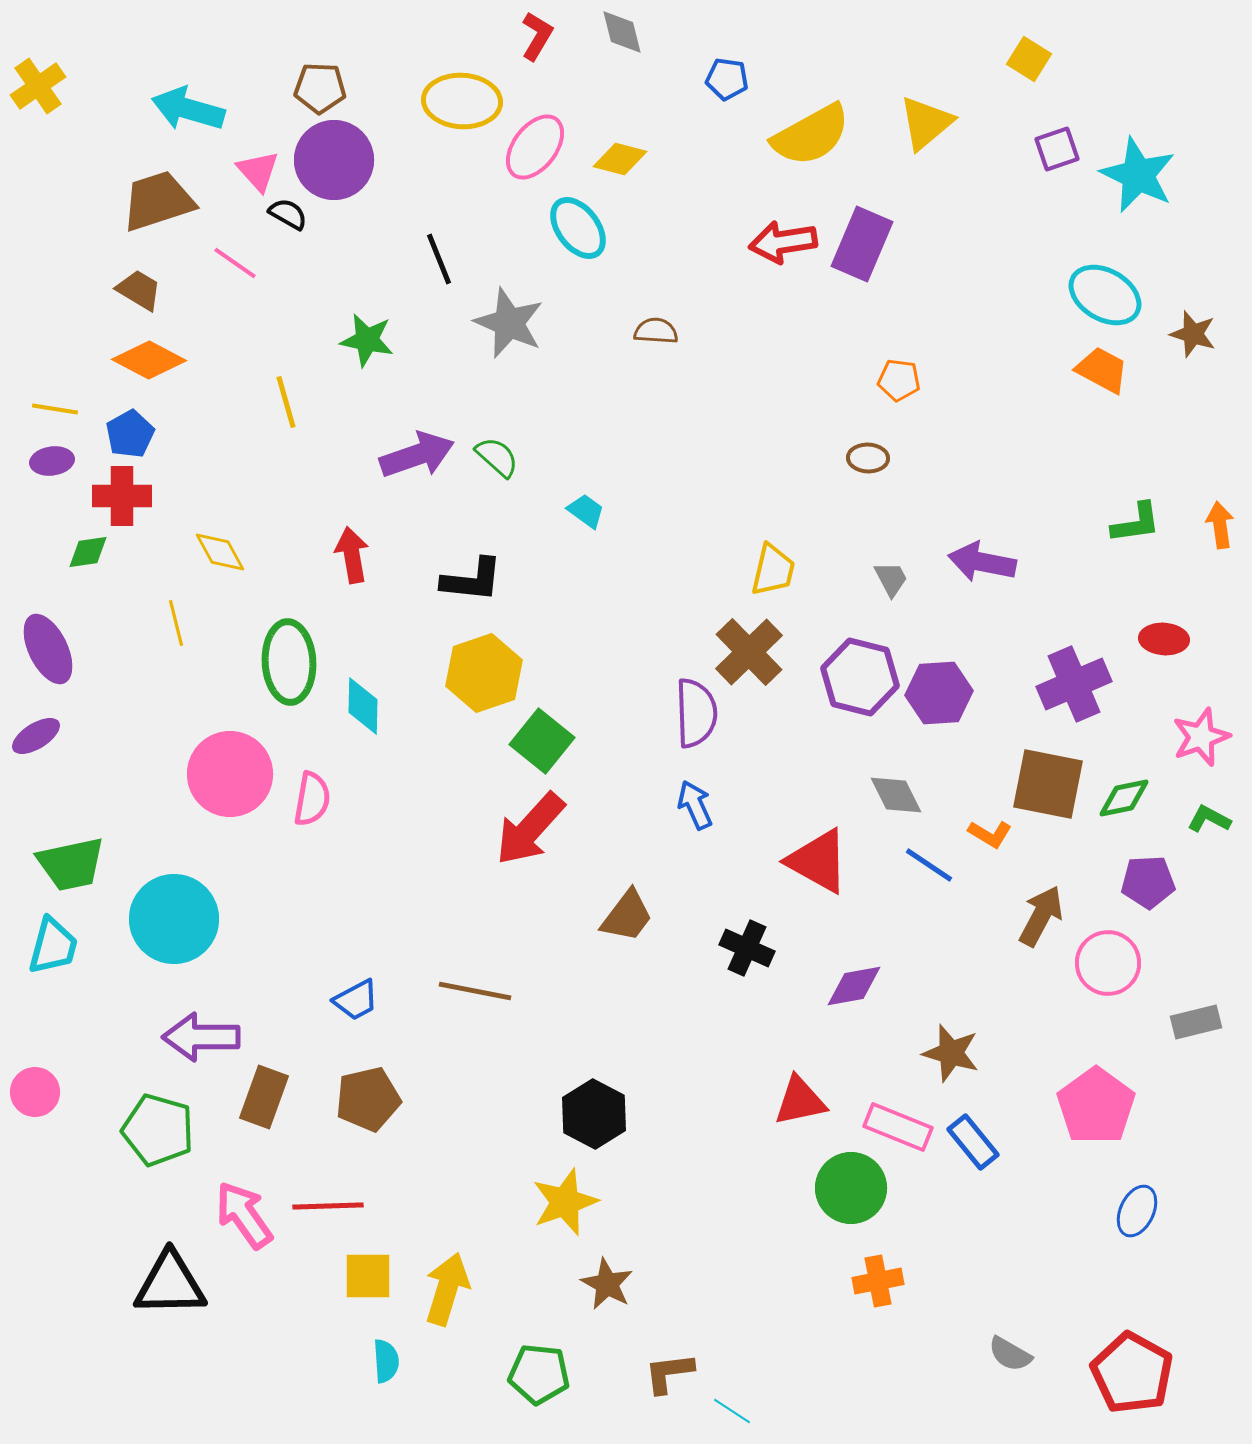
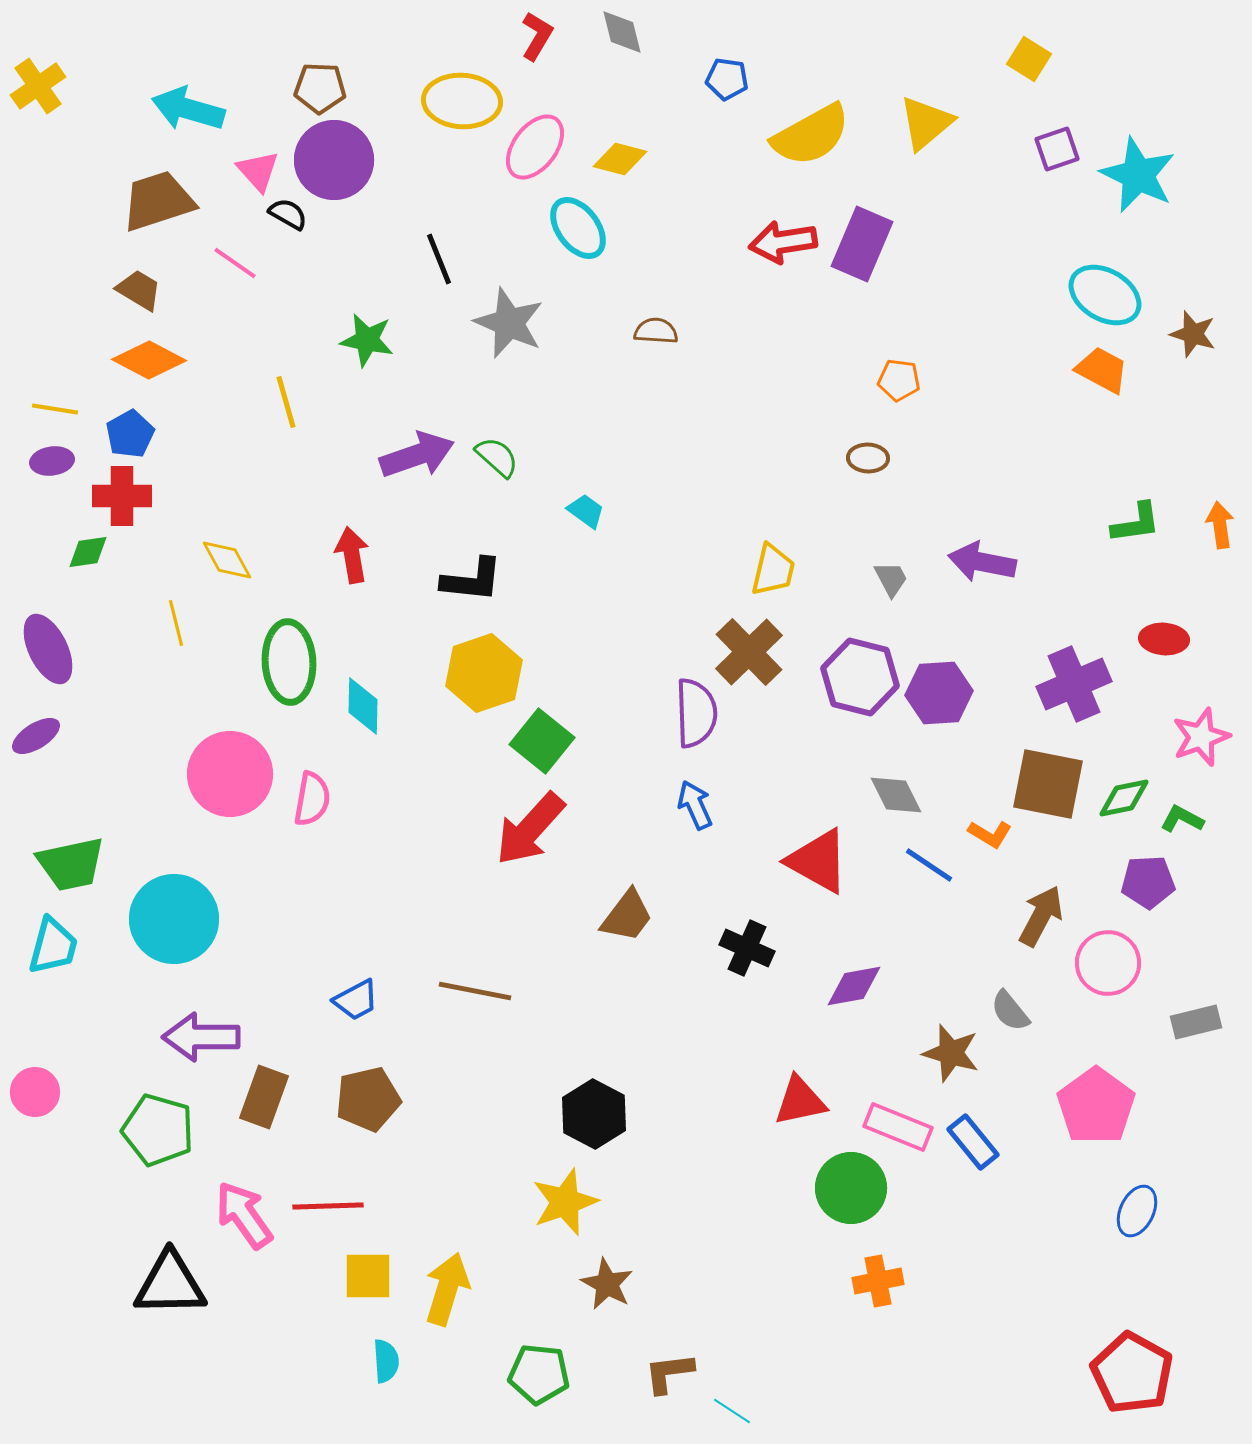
yellow diamond at (220, 552): moved 7 px right, 8 px down
green L-shape at (1209, 819): moved 27 px left
gray semicircle at (1010, 1354): moved 343 px up; rotated 21 degrees clockwise
